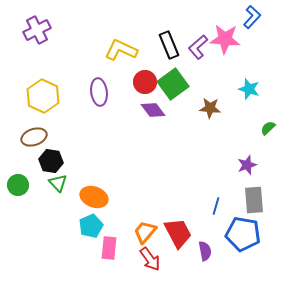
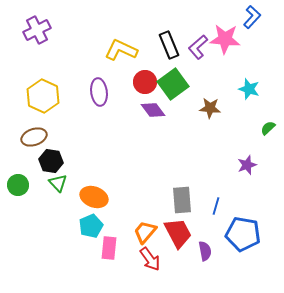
gray rectangle: moved 72 px left
